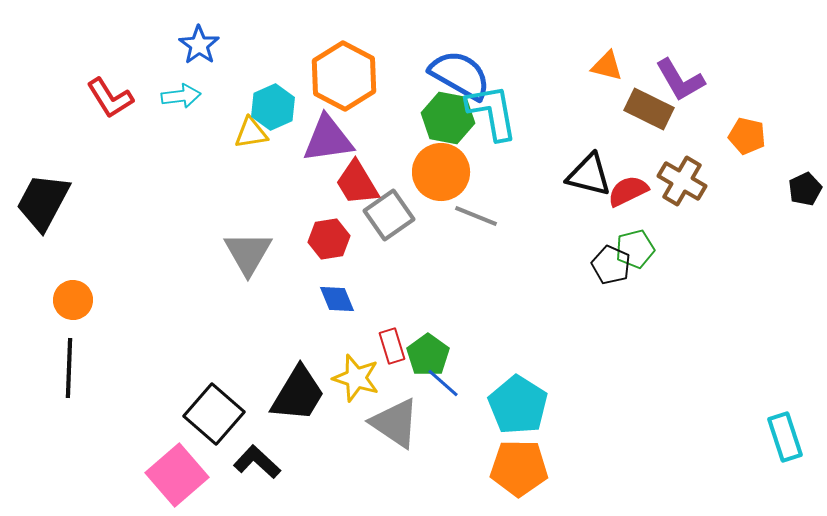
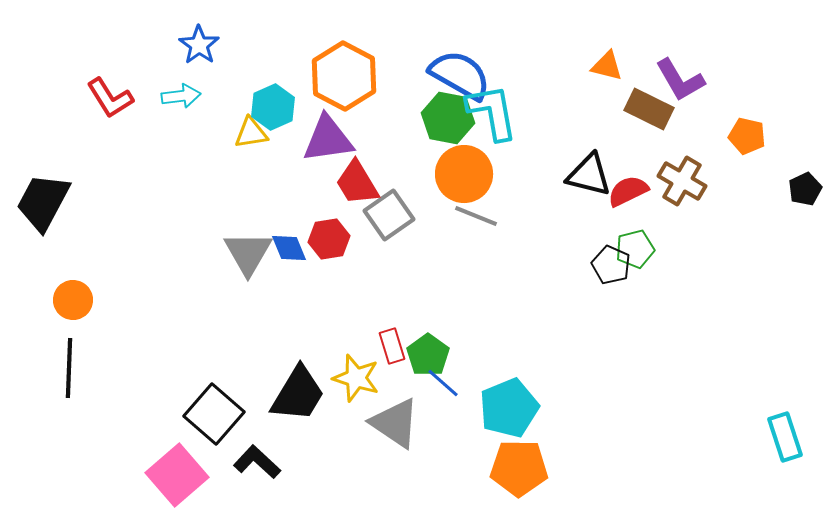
orange circle at (441, 172): moved 23 px right, 2 px down
blue diamond at (337, 299): moved 48 px left, 51 px up
cyan pentagon at (518, 405): moved 9 px left, 3 px down; rotated 18 degrees clockwise
